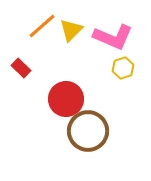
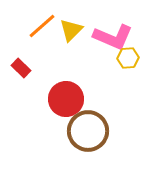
yellow hexagon: moved 5 px right, 10 px up; rotated 15 degrees clockwise
